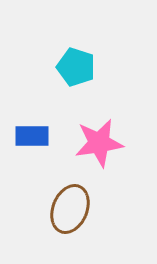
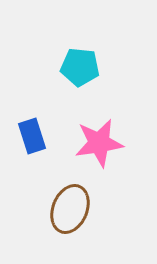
cyan pentagon: moved 4 px right; rotated 12 degrees counterclockwise
blue rectangle: rotated 72 degrees clockwise
